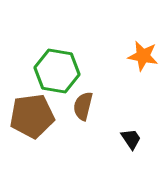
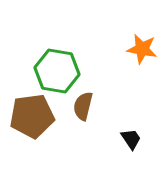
orange star: moved 1 px left, 7 px up
